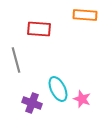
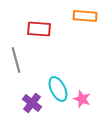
orange rectangle: moved 1 px down
purple cross: rotated 18 degrees clockwise
